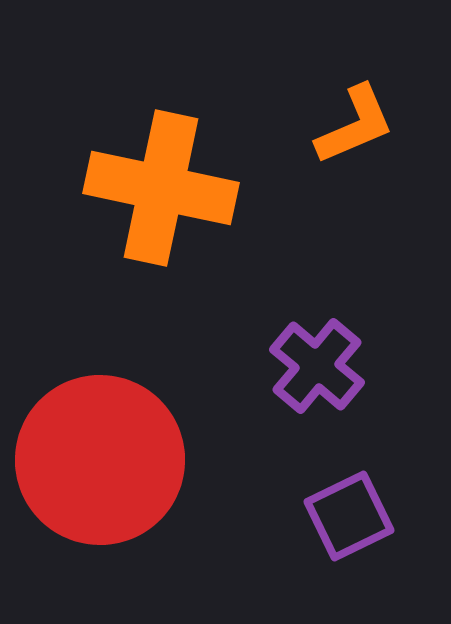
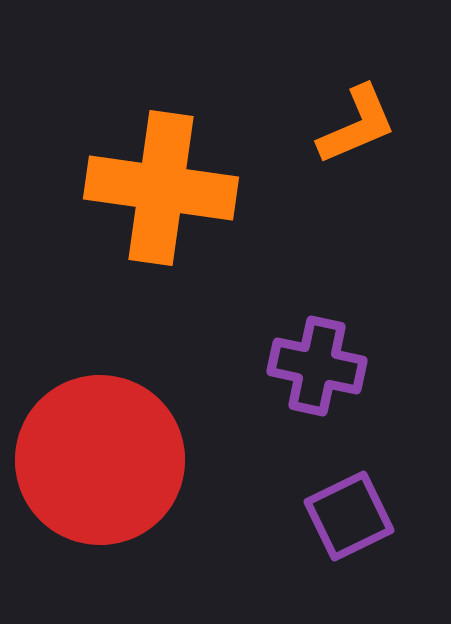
orange L-shape: moved 2 px right
orange cross: rotated 4 degrees counterclockwise
purple cross: rotated 28 degrees counterclockwise
